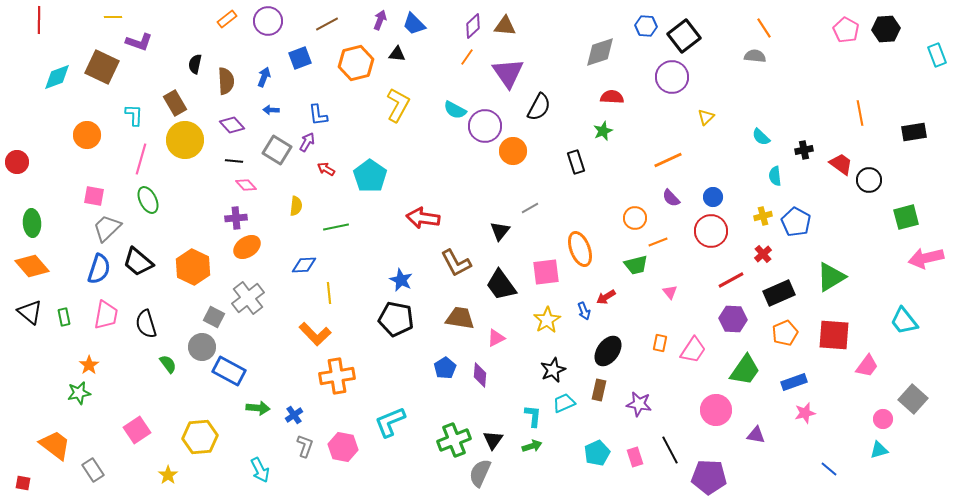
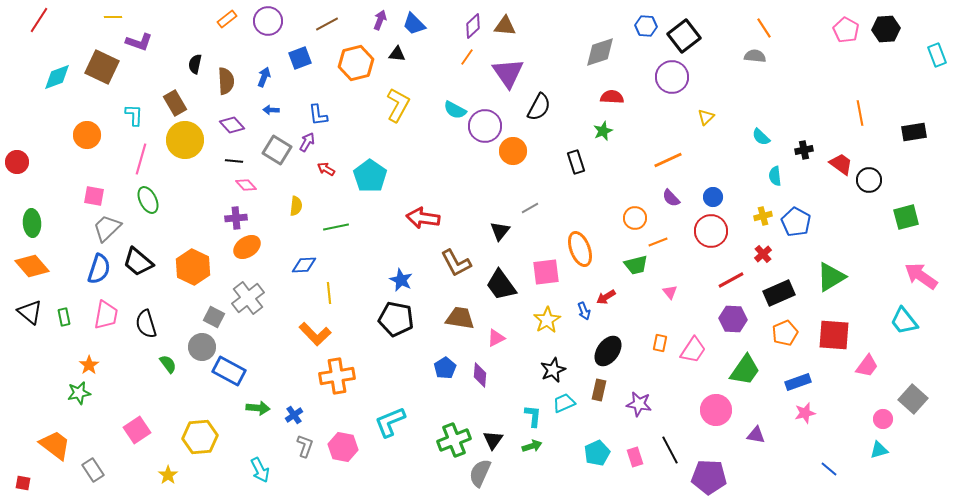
red line at (39, 20): rotated 32 degrees clockwise
pink arrow at (926, 258): moved 5 px left, 18 px down; rotated 48 degrees clockwise
blue rectangle at (794, 382): moved 4 px right
